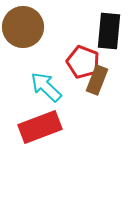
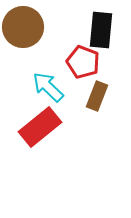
black rectangle: moved 8 px left, 1 px up
brown rectangle: moved 16 px down
cyan arrow: moved 2 px right
red rectangle: rotated 18 degrees counterclockwise
